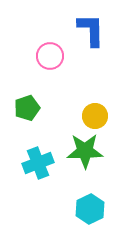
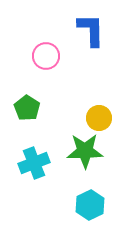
pink circle: moved 4 px left
green pentagon: rotated 20 degrees counterclockwise
yellow circle: moved 4 px right, 2 px down
cyan cross: moved 4 px left
cyan hexagon: moved 4 px up
